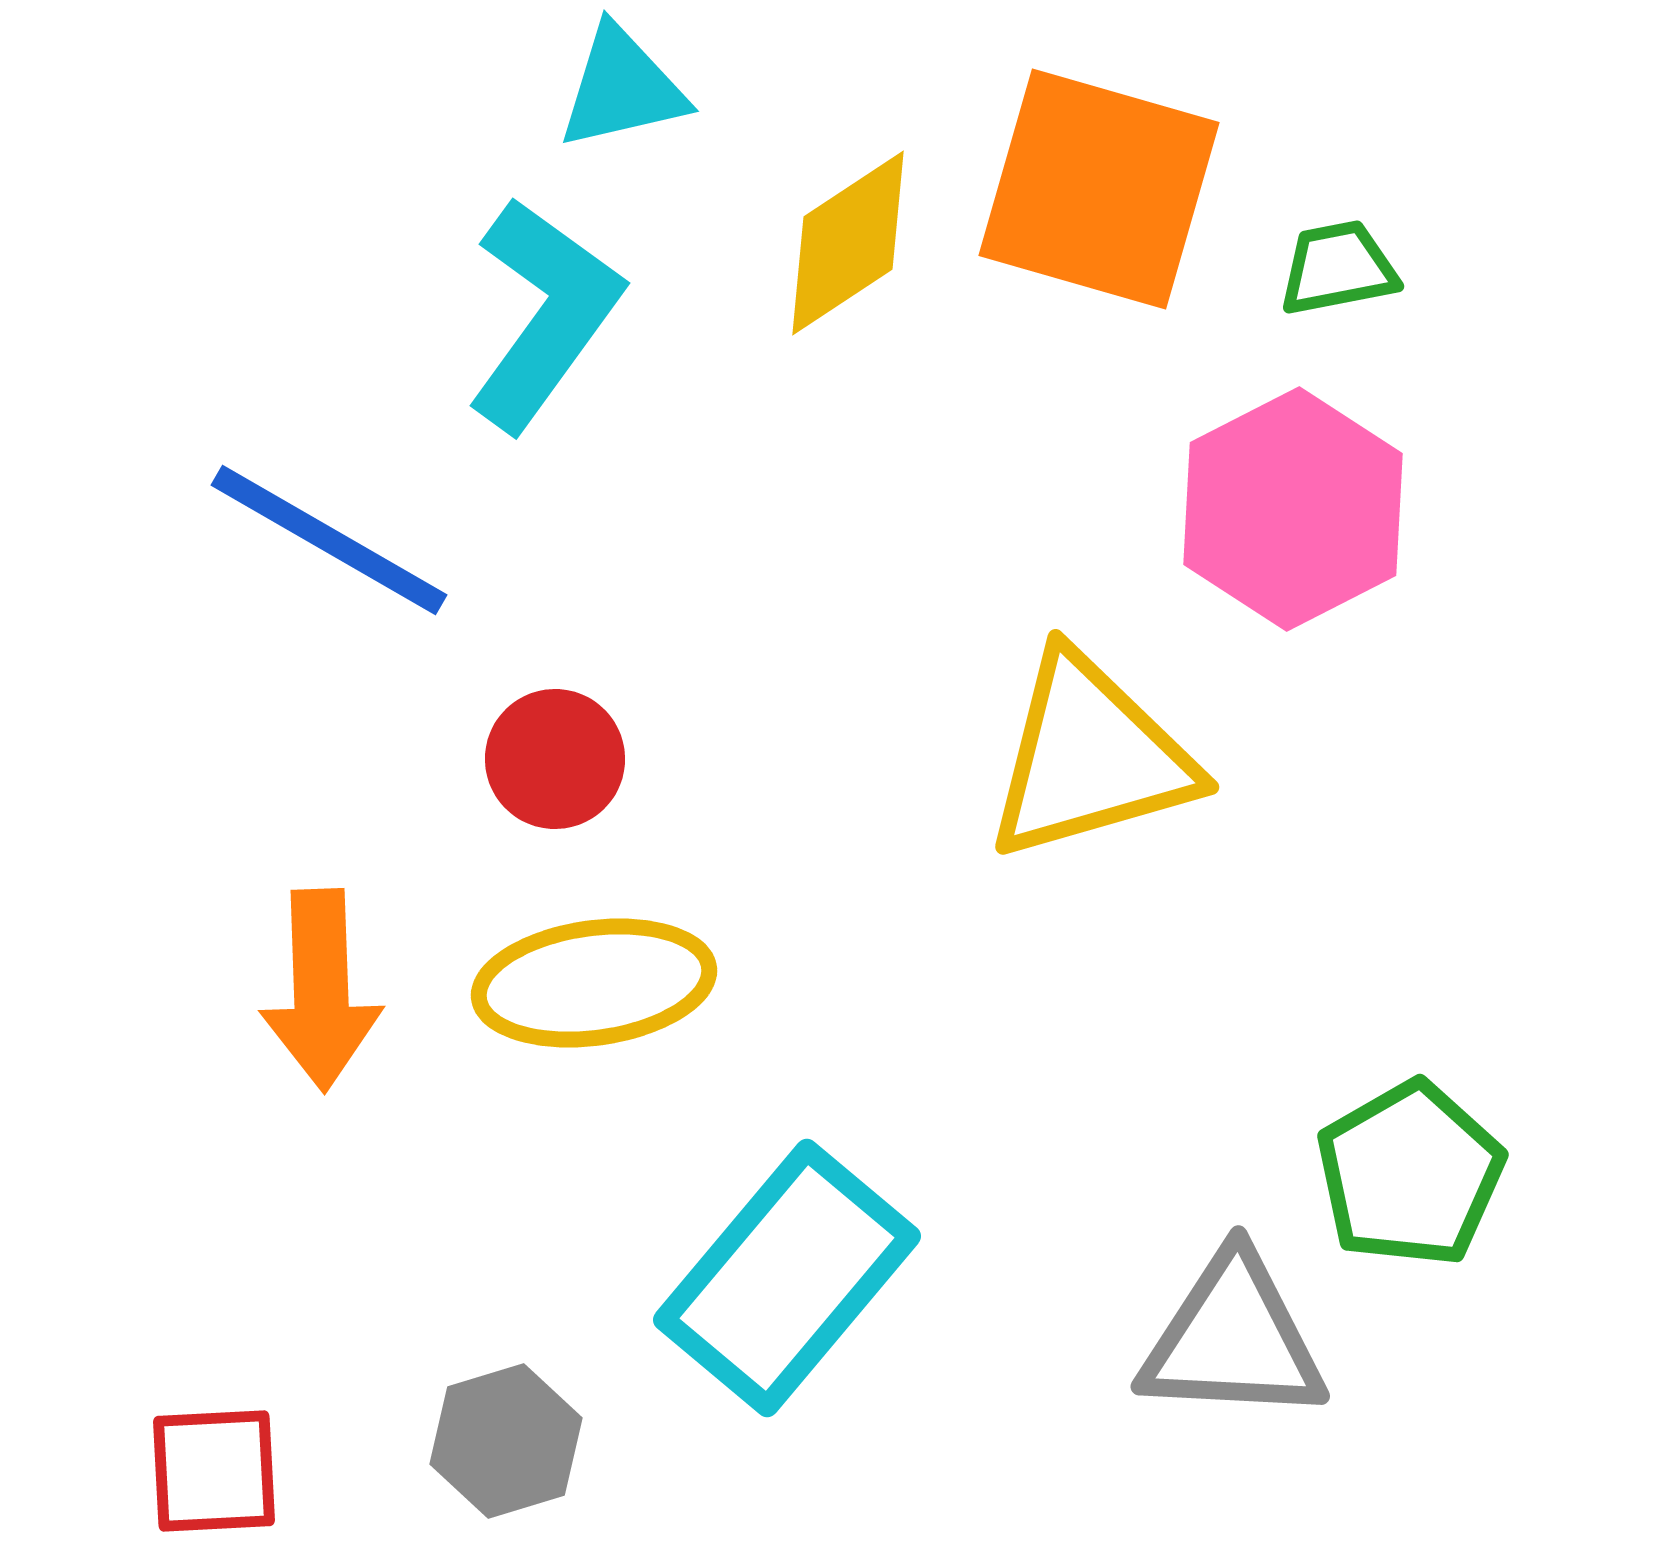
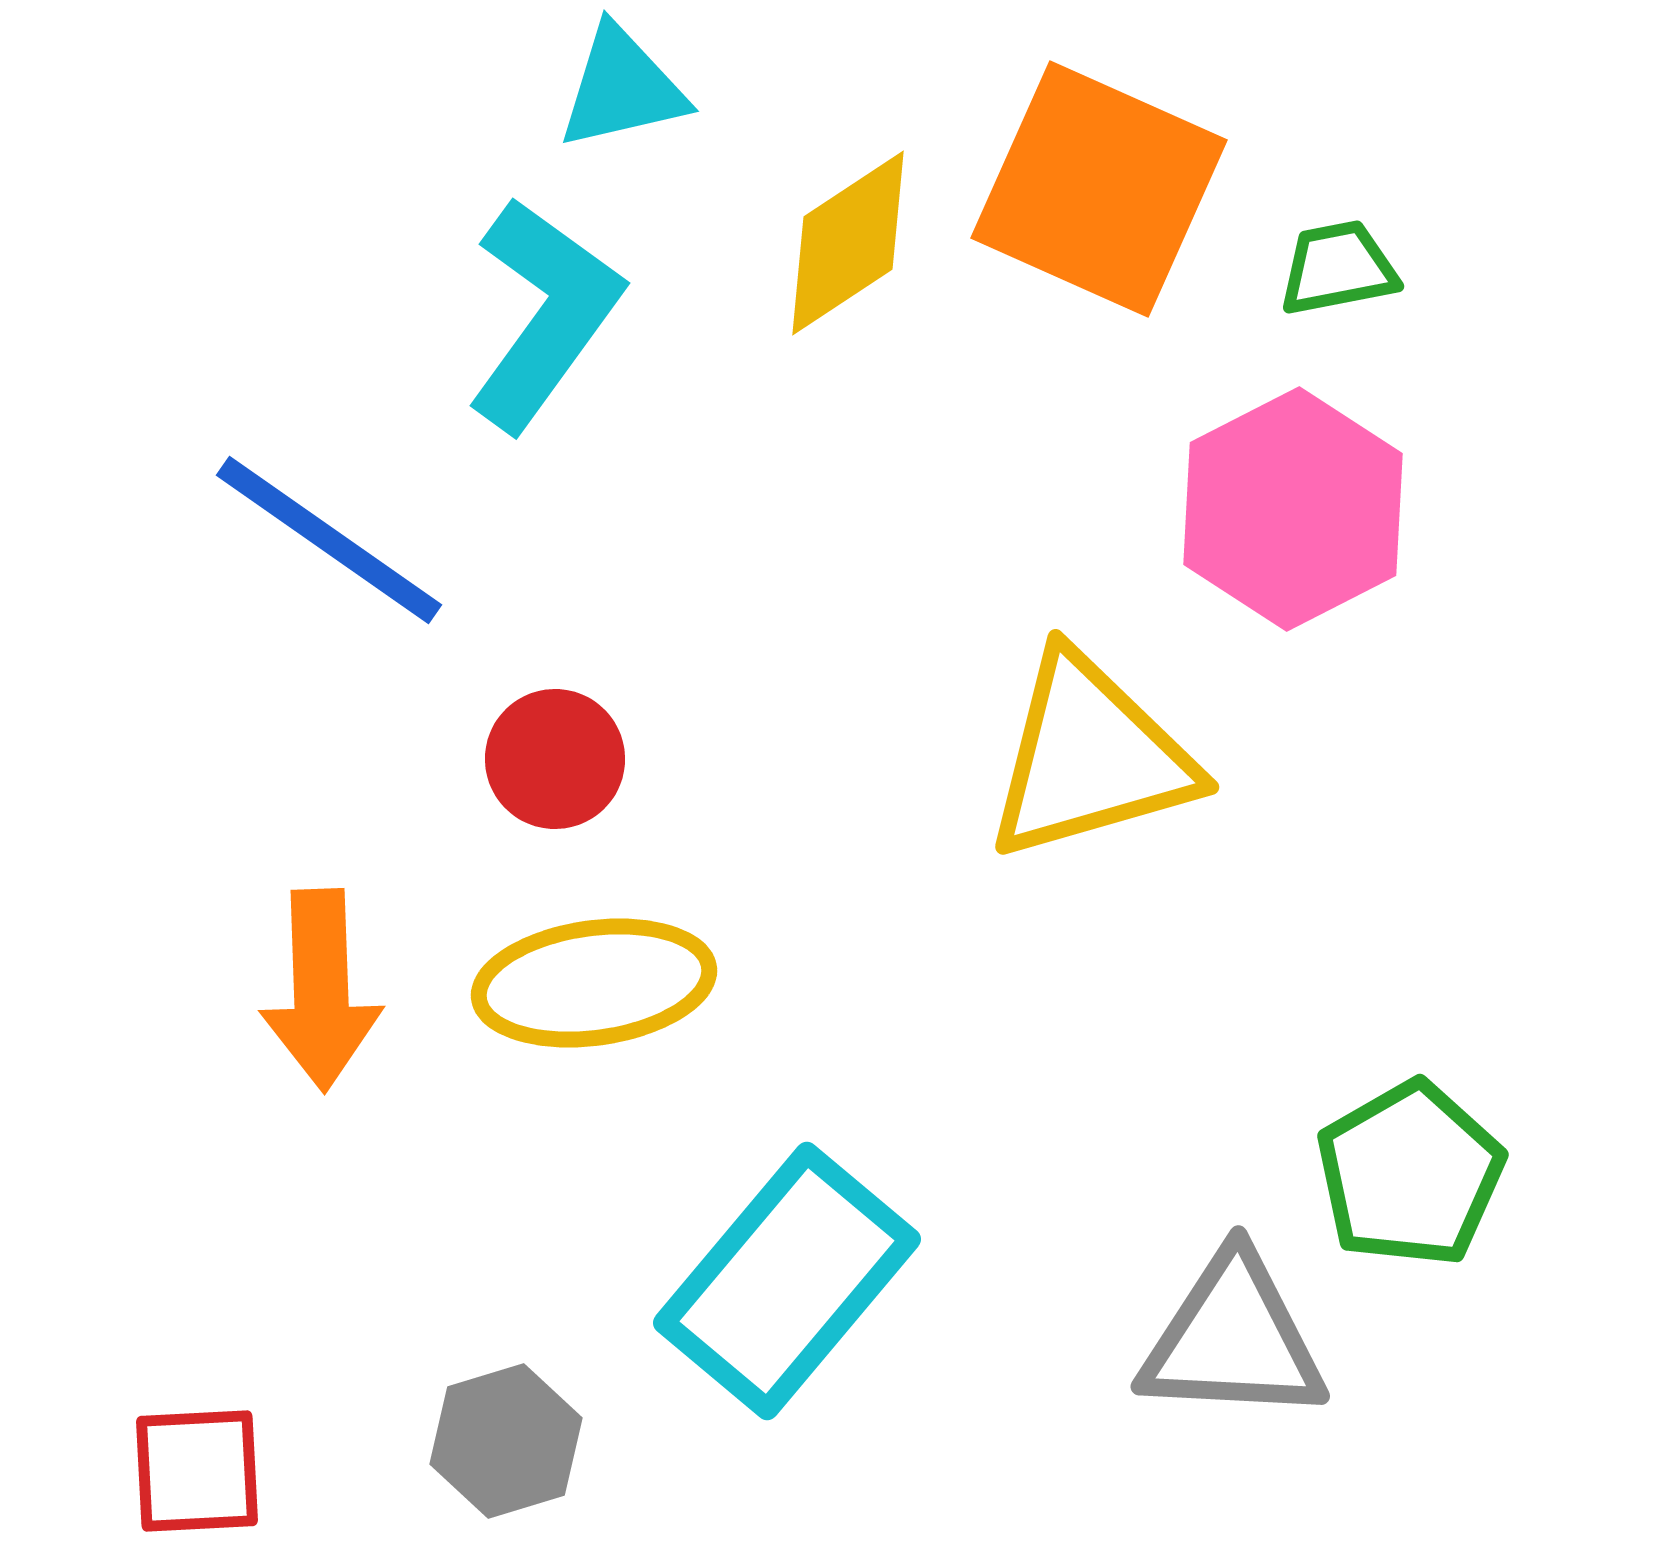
orange square: rotated 8 degrees clockwise
blue line: rotated 5 degrees clockwise
cyan rectangle: moved 3 px down
red square: moved 17 px left
